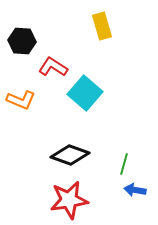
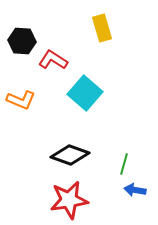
yellow rectangle: moved 2 px down
red L-shape: moved 7 px up
